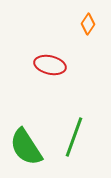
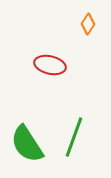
green semicircle: moved 1 px right, 3 px up
